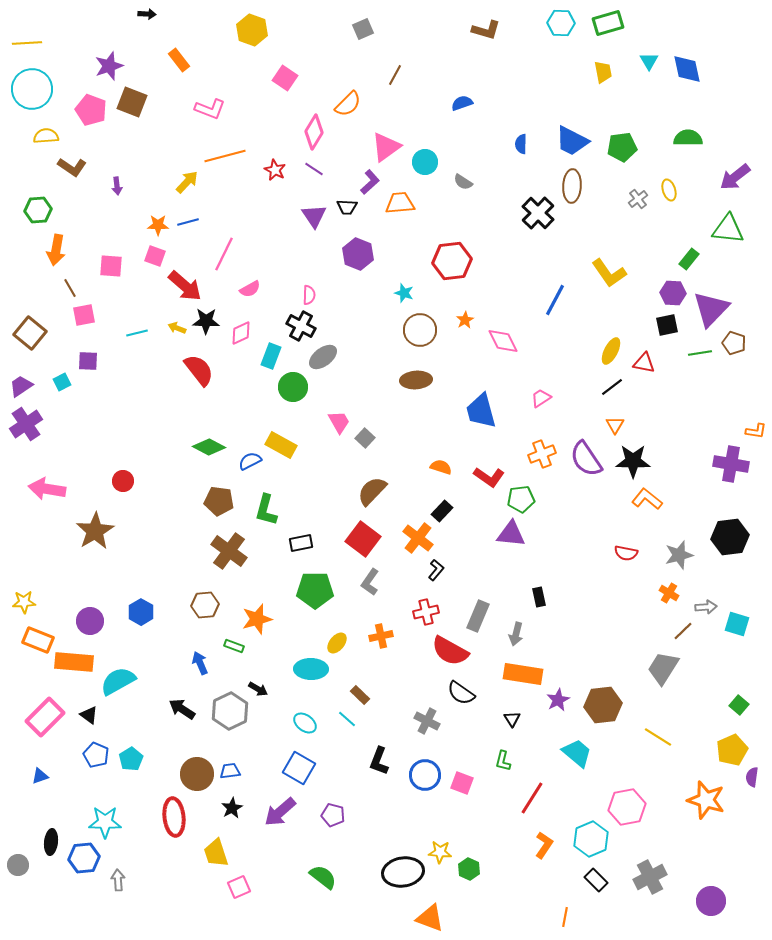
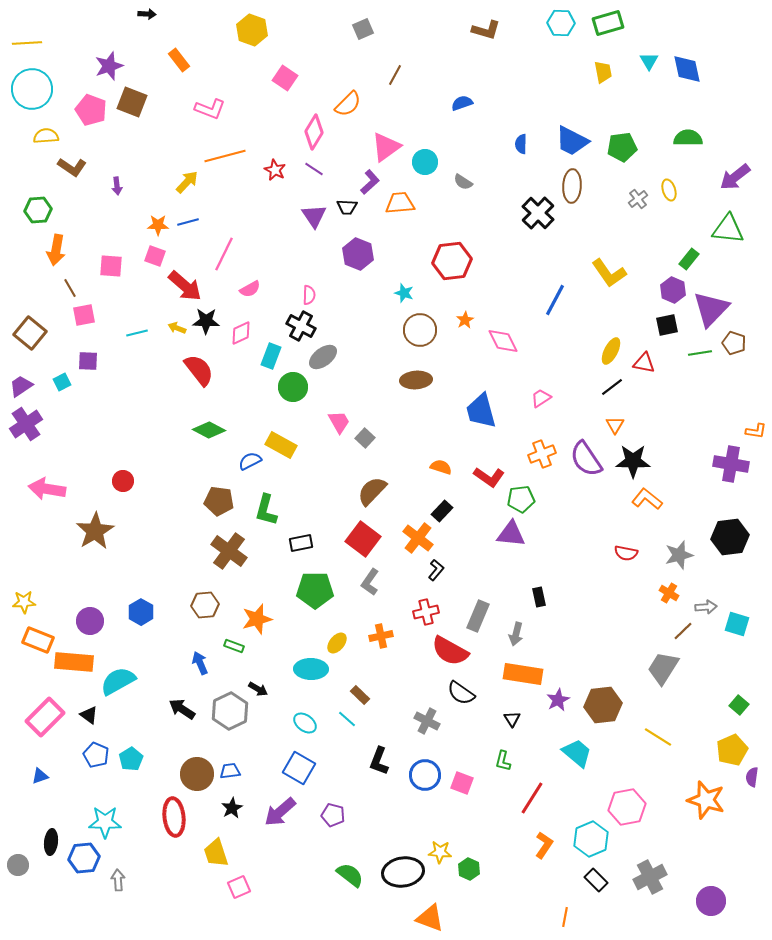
purple hexagon at (673, 293): moved 3 px up; rotated 20 degrees clockwise
green diamond at (209, 447): moved 17 px up
green semicircle at (323, 877): moved 27 px right, 2 px up
